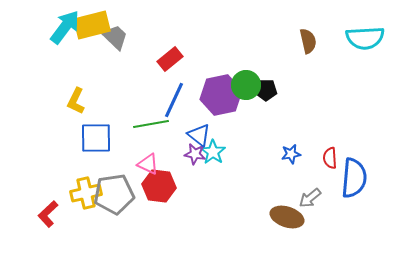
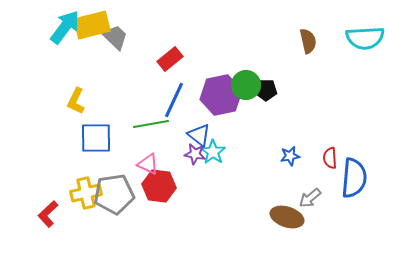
blue star: moved 1 px left, 2 px down
